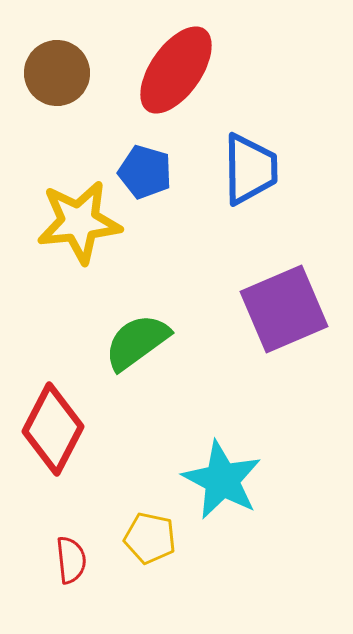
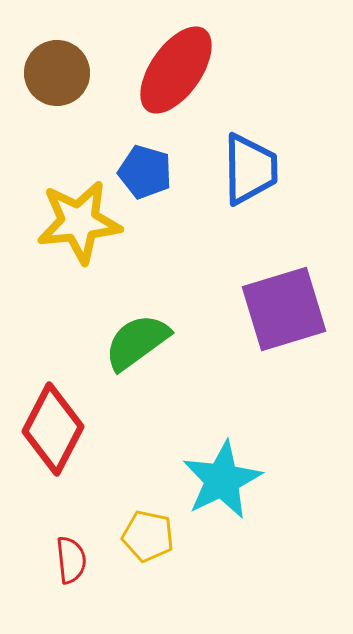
purple square: rotated 6 degrees clockwise
cyan star: rotated 18 degrees clockwise
yellow pentagon: moved 2 px left, 2 px up
